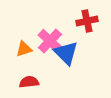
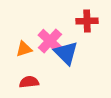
red cross: rotated 10 degrees clockwise
